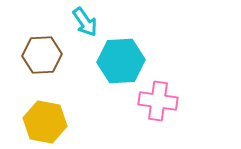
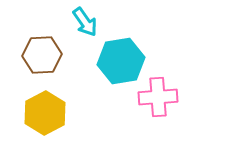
cyan hexagon: rotated 6 degrees counterclockwise
pink cross: moved 4 px up; rotated 12 degrees counterclockwise
yellow hexagon: moved 9 px up; rotated 21 degrees clockwise
